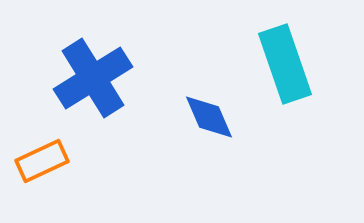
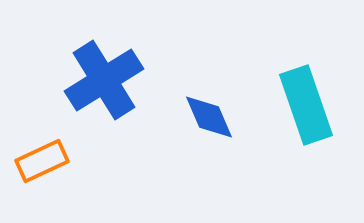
cyan rectangle: moved 21 px right, 41 px down
blue cross: moved 11 px right, 2 px down
